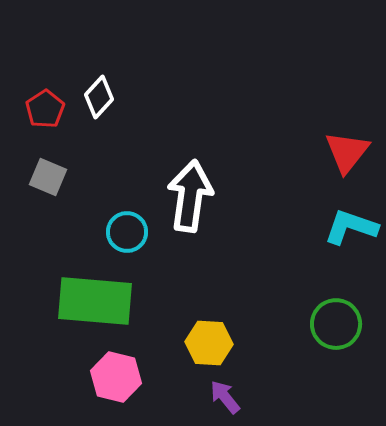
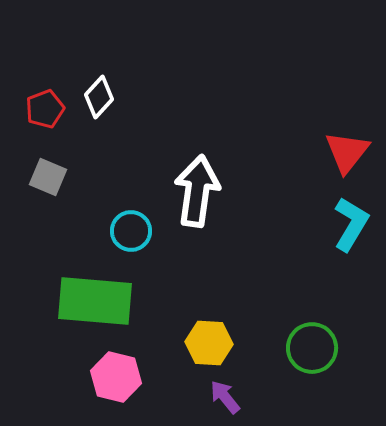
red pentagon: rotated 12 degrees clockwise
white arrow: moved 7 px right, 5 px up
cyan L-shape: moved 3 px up; rotated 102 degrees clockwise
cyan circle: moved 4 px right, 1 px up
green circle: moved 24 px left, 24 px down
